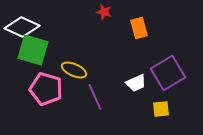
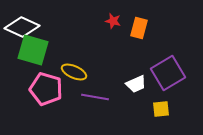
red star: moved 9 px right, 9 px down
orange rectangle: rotated 30 degrees clockwise
yellow ellipse: moved 2 px down
white trapezoid: moved 1 px down
purple line: rotated 56 degrees counterclockwise
